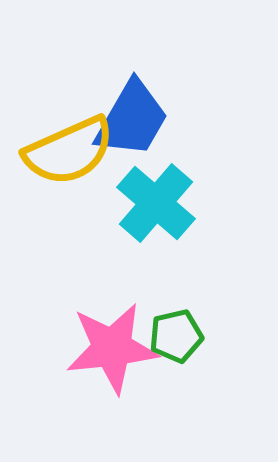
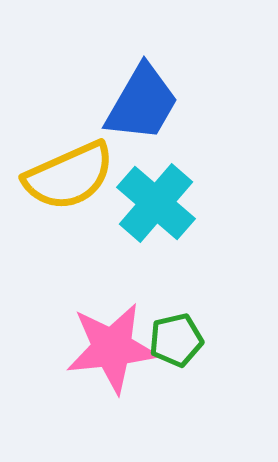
blue trapezoid: moved 10 px right, 16 px up
yellow semicircle: moved 25 px down
green pentagon: moved 4 px down
